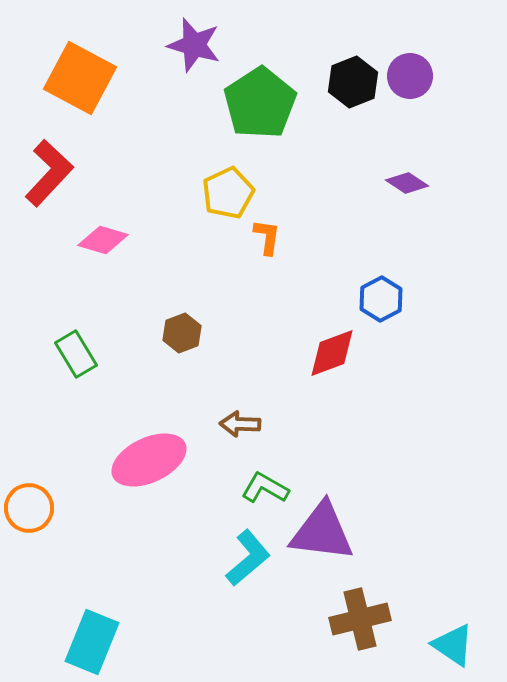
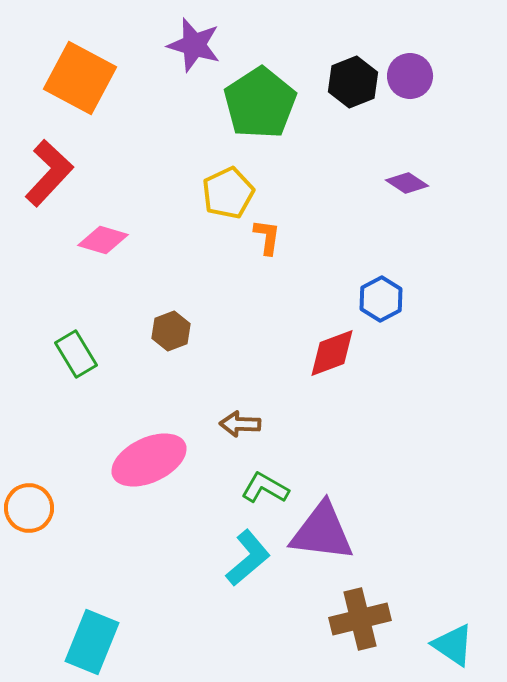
brown hexagon: moved 11 px left, 2 px up
